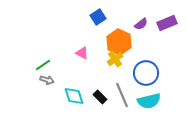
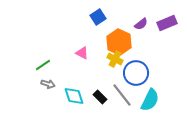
yellow cross: rotated 28 degrees counterclockwise
blue circle: moved 10 px left
gray arrow: moved 1 px right, 4 px down
gray line: rotated 15 degrees counterclockwise
cyan semicircle: moved 1 px right, 1 px up; rotated 50 degrees counterclockwise
